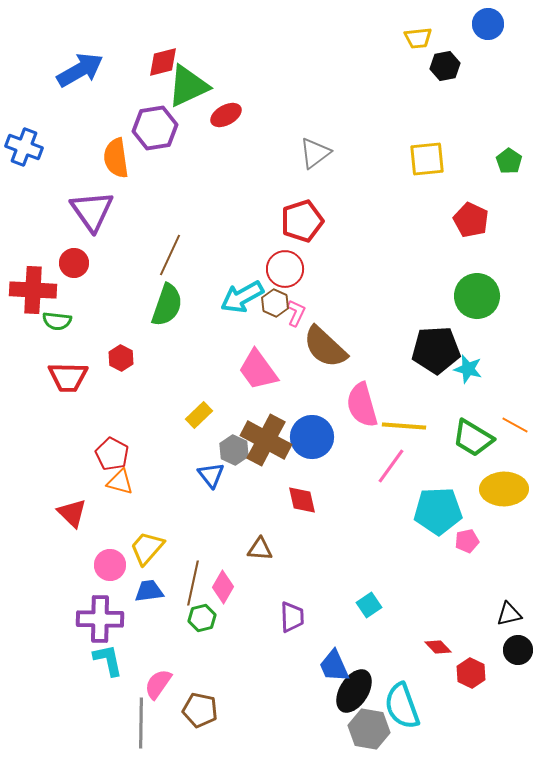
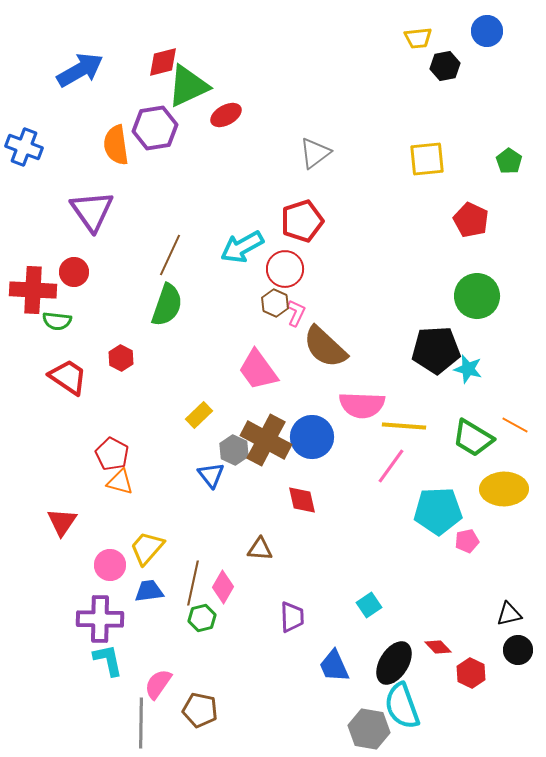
blue circle at (488, 24): moved 1 px left, 7 px down
orange semicircle at (116, 158): moved 13 px up
red circle at (74, 263): moved 9 px down
cyan arrow at (242, 297): moved 50 px up
red trapezoid at (68, 377): rotated 147 degrees counterclockwise
pink semicircle at (362, 405): rotated 72 degrees counterclockwise
red triangle at (72, 513): moved 10 px left, 9 px down; rotated 20 degrees clockwise
black ellipse at (354, 691): moved 40 px right, 28 px up
